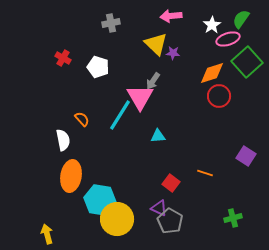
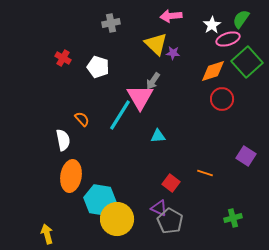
orange diamond: moved 1 px right, 2 px up
red circle: moved 3 px right, 3 px down
